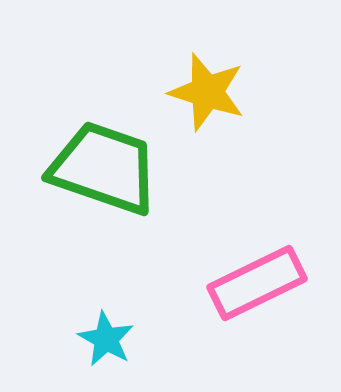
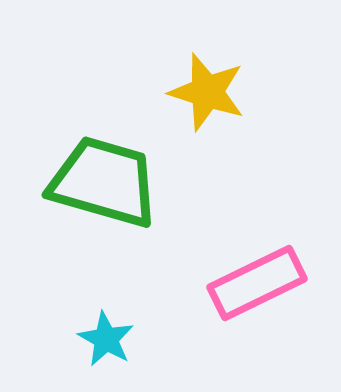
green trapezoid: moved 14 px down; rotated 3 degrees counterclockwise
